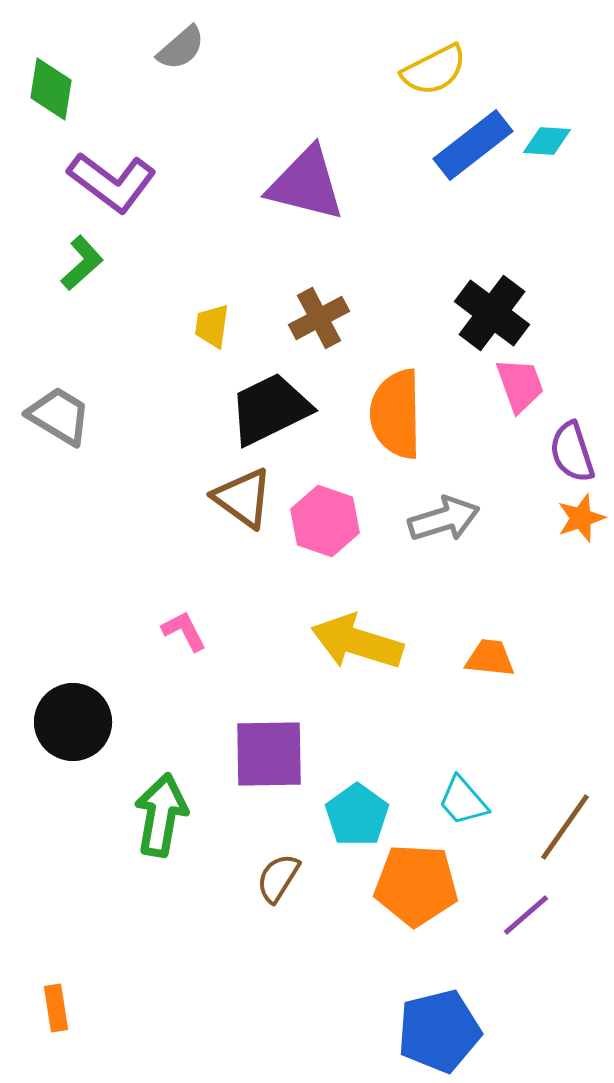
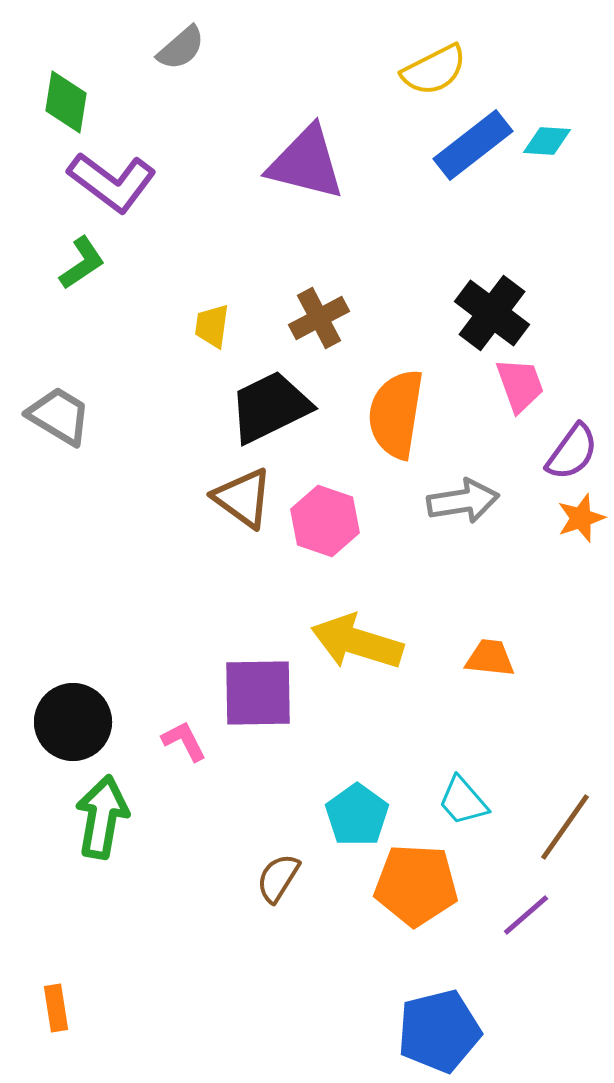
green diamond: moved 15 px right, 13 px down
purple triangle: moved 21 px up
green L-shape: rotated 8 degrees clockwise
black trapezoid: moved 2 px up
orange semicircle: rotated 10 degrees clockwise
purple semicircle: rotated 126 degrees counterclockwise
gray arrow: moved 19 px right, 18 px up; rotated 8 degrees clockwise
pink L-shape: moved 110 px down
purple square: moved 11 px left, 61 px up
green arrow: moved 59 px left, 2 px down
